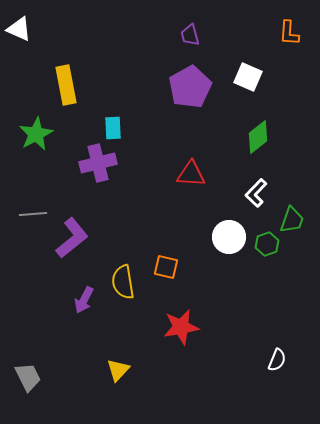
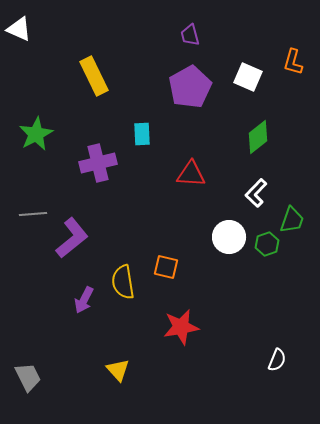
orange L-shape: moved 4 px right, 29 px down; rotated 12 degrees clockwise
yellow rectangle: moved 28 px right, 9 px up; rotated 15 degrees counterclockwise
cyan rectangle: moved 29 px right, 6 px down
yellow triangle: rotated 25 degrees counterclockwise
